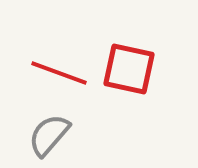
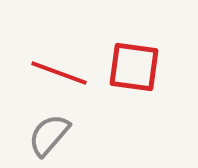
red square: moved 5 px right, 2 px up; rotated 4 degrees counterclockwise
